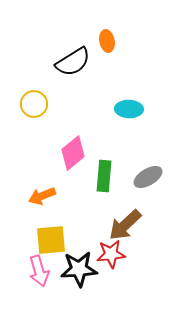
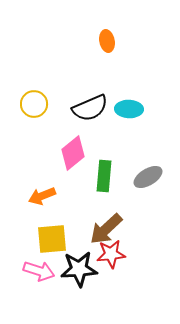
black semicircle: moved 17 px right, 46 px down; rotated 9 degrees clockwise
brown arrow: moved 19 px left, 4 px down
yellow square: moved 1 px right, 1 px up
pink arrow: rotated 56 degrees counterclockwise
